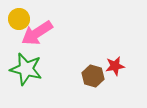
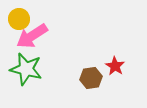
pink arrow: moved 5 px left, 3 px down
red star: rotated 30 degrees counterclockwise
brown hexagon: moved 2 px left, 2 px down; rotated 25 degrees counterclockwise
